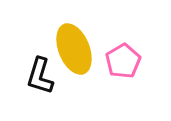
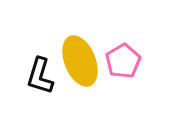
yellow ellipse: moved 6 px right, 12 px down
